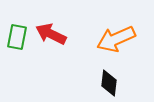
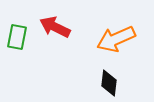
red arrow: moved 4 px right, 7 px up
